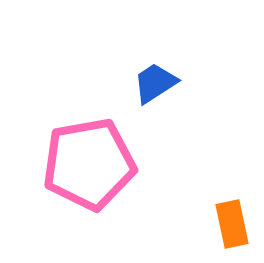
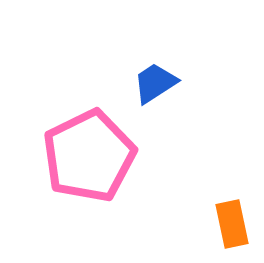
pink pentagon: moved 8 px up; rotated 16 degrees counterclockwise
